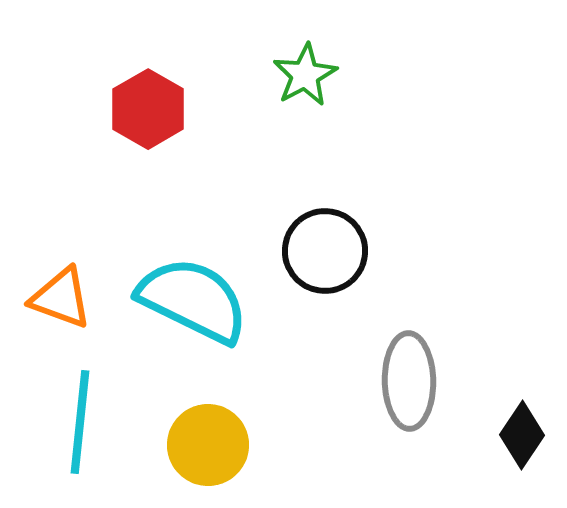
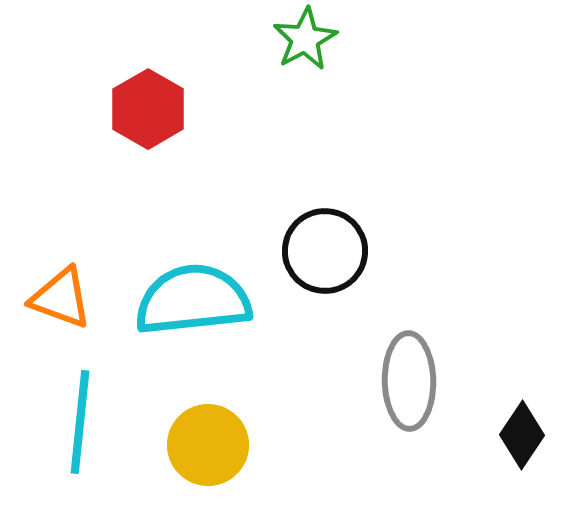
green star: moved 36 px up
cyan semicircle: rotated 32 degrees counterclockwise
